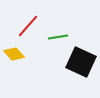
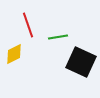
red line: moved 1 px up; rotated 60 degrees counterclockwise
yellow diamond: rotated 75 degrees counterclockwise
